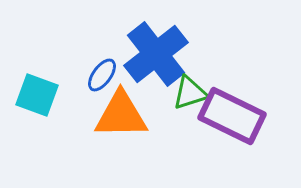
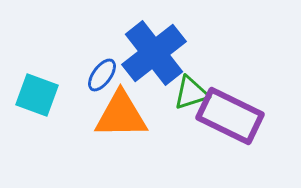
blue cross: moved 2 px left, 1 px up
green triangle: moved 1 px right
purple rectangle: moved 2 px left
